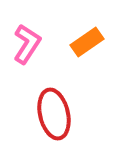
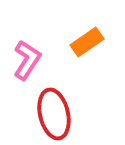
pink L-shape: moved 16 px down
